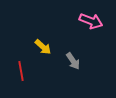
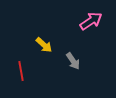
pink arrow: rotated 55 degrees counterclockwise
yellow arrow: moved 1 px right, 2 px up
